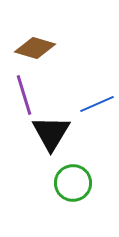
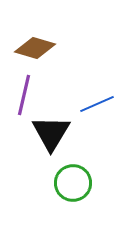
purple line: rotated 30 degrees clockwise
